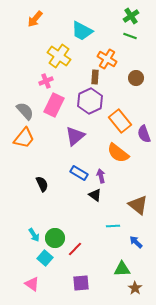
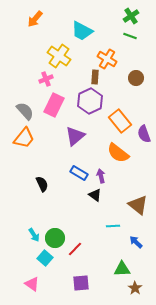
pink cross: moved 2 px up
